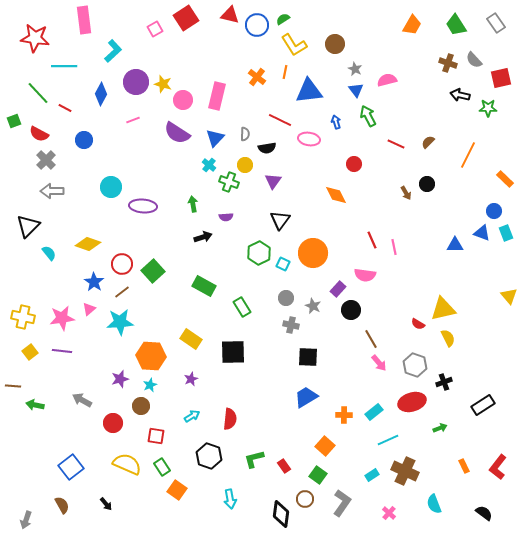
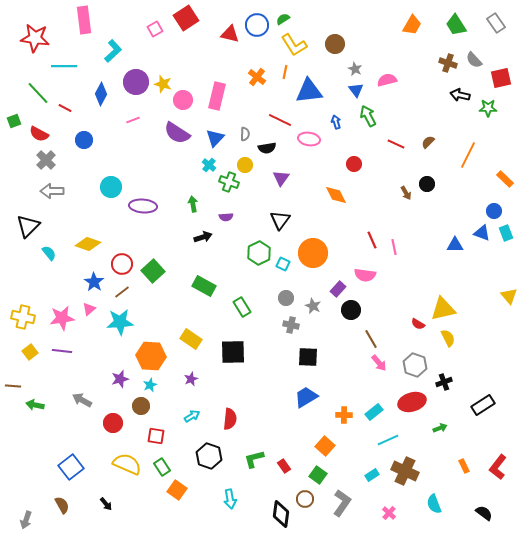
red triangle at (230, 15): moved 19 px down
purple triangle at (273, 181): moved 8 px right, 3 px up
